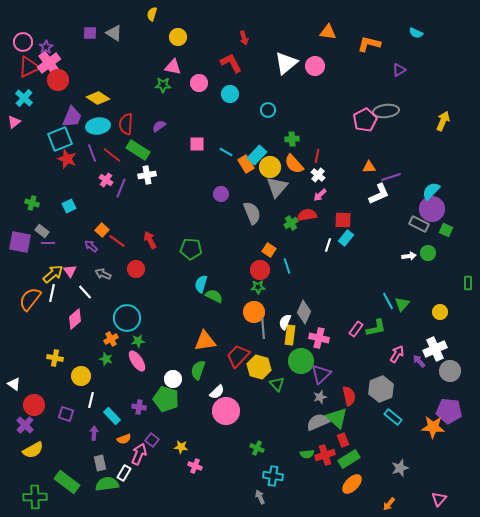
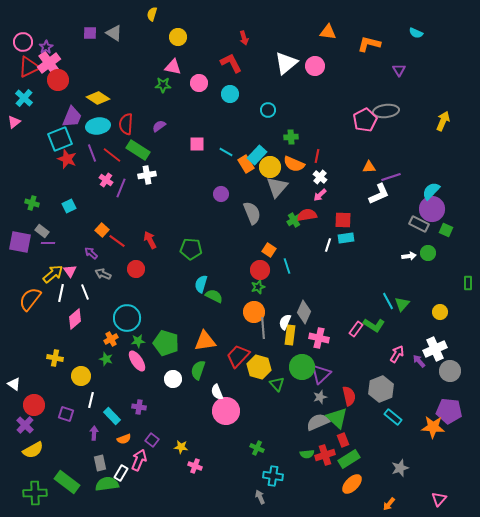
purple triangle at (399, 70): rotated 32 degrees counterclockwise
green cross at (292, 139): moved 1 px left, 2 px up
orange semicircle at (294, 164): rotated 25 degrees counterclockwise
white cross at (318, 175): moved 2 px right, 2 px down
green cross at (291, 223): moved 3 px right, 3 px up
cyan rectangle at (346, 238): rotated 42 degrees clockwise
purple arrow at (91, 246): moved 7 px down
green star at (258, 287): rotated 16 degrees counterclockwise
white line at (85, 292): rotated 21 degrees clockwise
white line at (52, 293): moved 9 px right
green L-shape at (376, 328): moved 2 px left, 3 px up; rotated 45 degrees clockwise
green circle at (301, 361): moved 1 px right, 6 px down
white semicircle at (217, 392): rotated 112 degrees clockwise
green pentagon at (166, 399): moved 56 px up
pink arrow at (139, 454): moved 6 px down
white rectangle at (124, 473): moved 3 px left
green cross at (35, 497): moved 4 px up
